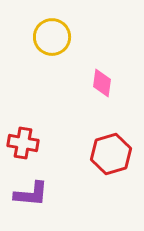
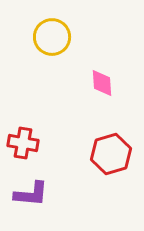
pink diamond: rotated 12 degrees counterclockwise
